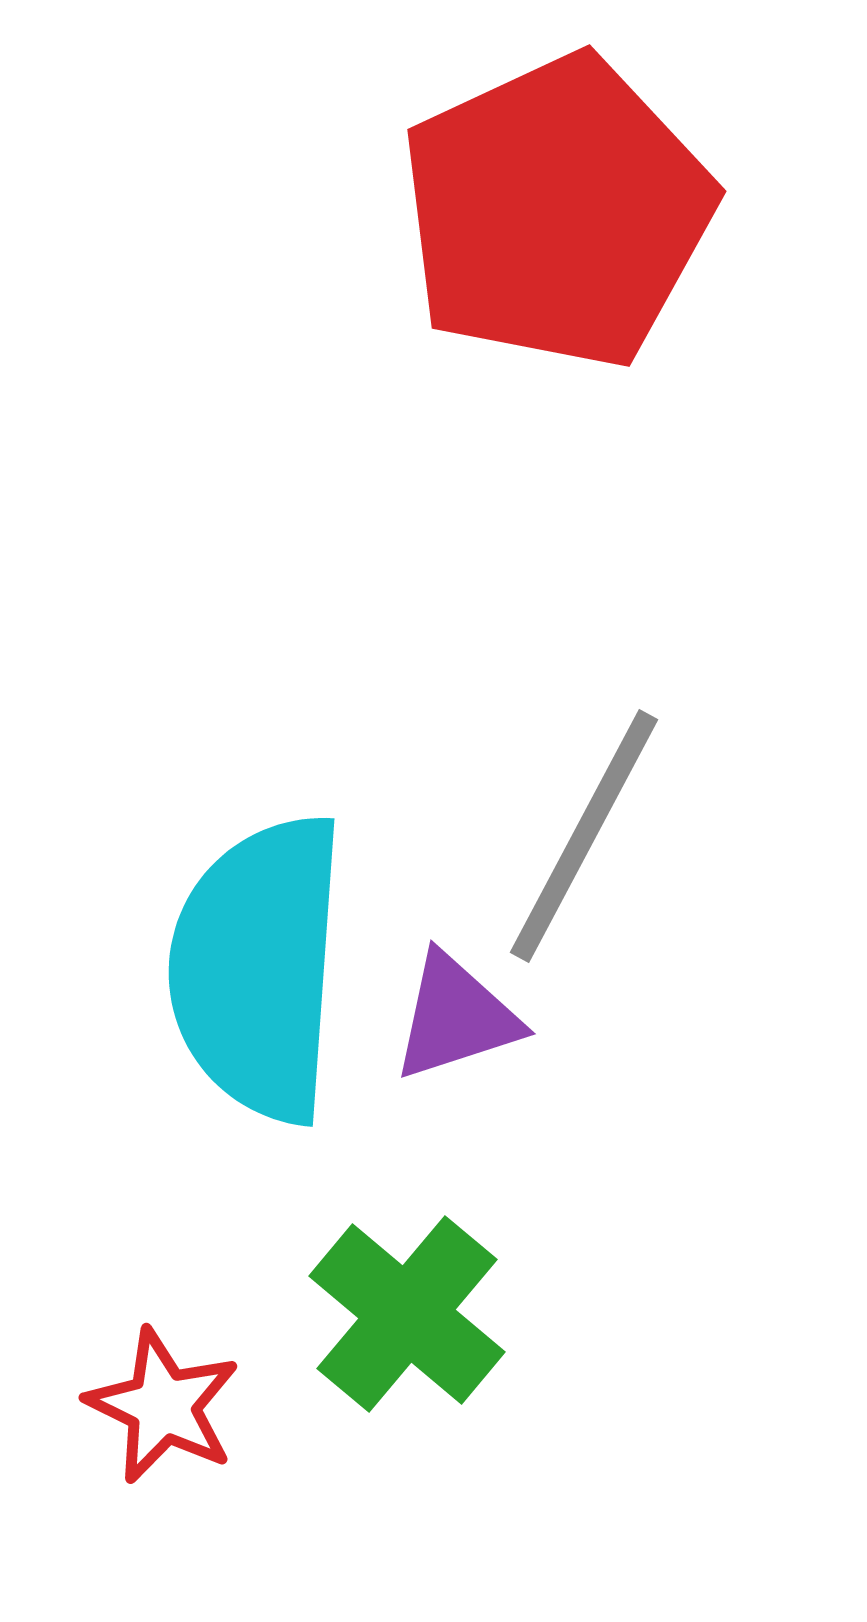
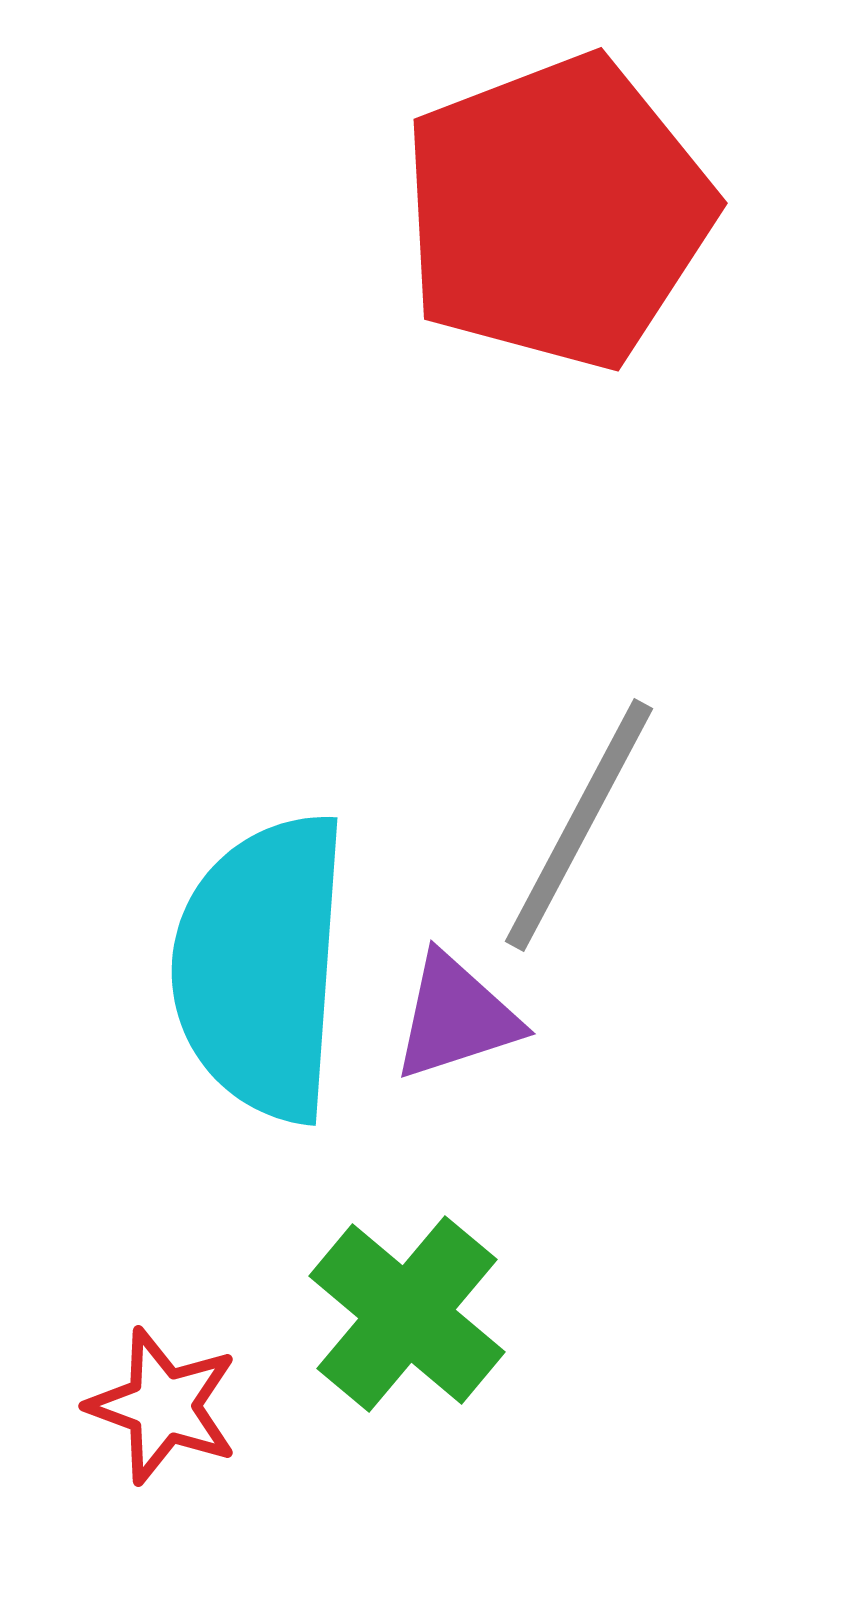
red pentagon: rotated 4 degrees clockwise
gray line: moved 5 px left, 11 px up
cyan semicircle: moved 3 px right, 1 px up
red star: rotated 6 degrees counterclockwise
